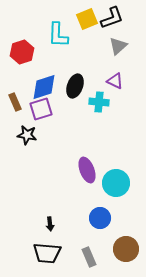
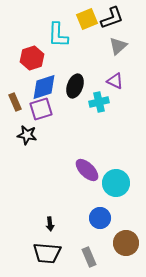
red hexagon: moved 10 px right, 6 px down
cyan cross: rotated 18 degrees counterclockwise
purple ellipse: rotated 25 degrees counterclockwise
brown circle: moved 6 px up
